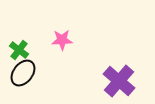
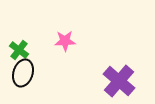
pink star: moved 3 px right, 1 px down
black ellipse: rotated 20 degrees counterclockwise
